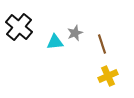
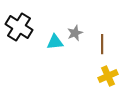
black cross: rotated 8 degrees counterclockwise
brown line: rotated 18 degrees clockwise
